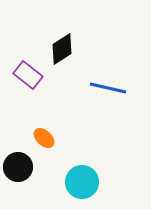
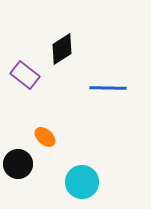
purple rectangle: moved 3 px left
blue line: rotated 12 degrees counterclockwise
orange ellipse: moved 1 px right, 1 px up
black circle: moved 3 px up
